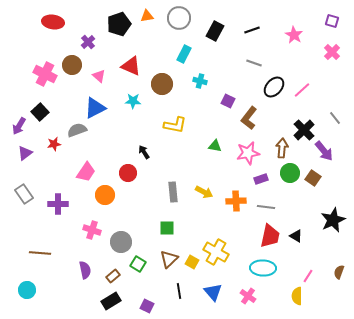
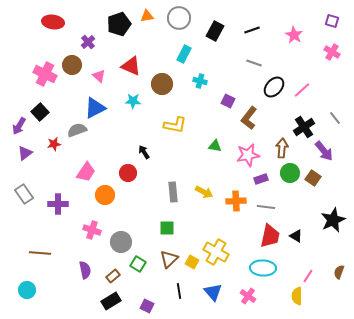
pink cross at (332, 52): rotated 14 degrees counterclockwise
black cross at (304, 130): moved 3 px up; rotated 10 degrees clockwise
pink star at (248, 153): moved 2 px down
